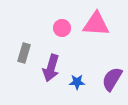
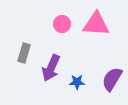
pink circle: moved 4 px up
purple arrow: rotated 8 degrees clockwise
